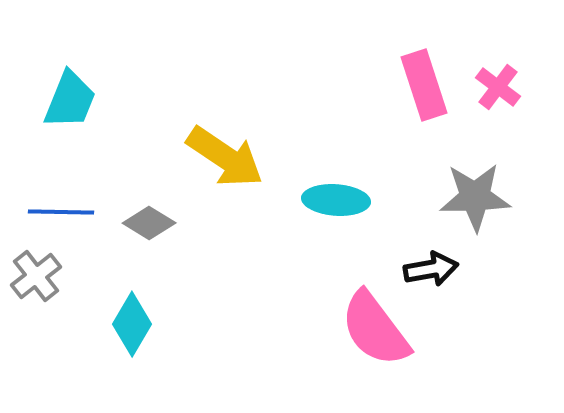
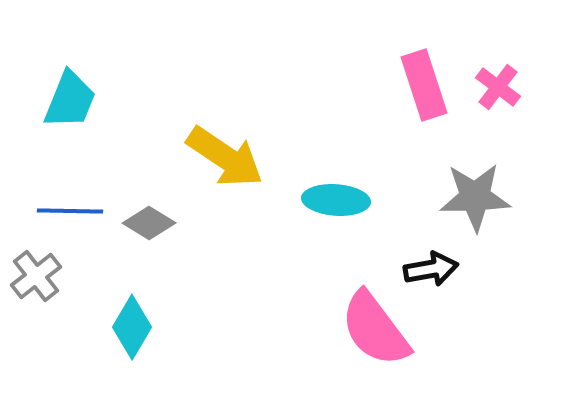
blue line: moved 9 px right, 1 px up
cyan diamond: moved 3 px down
